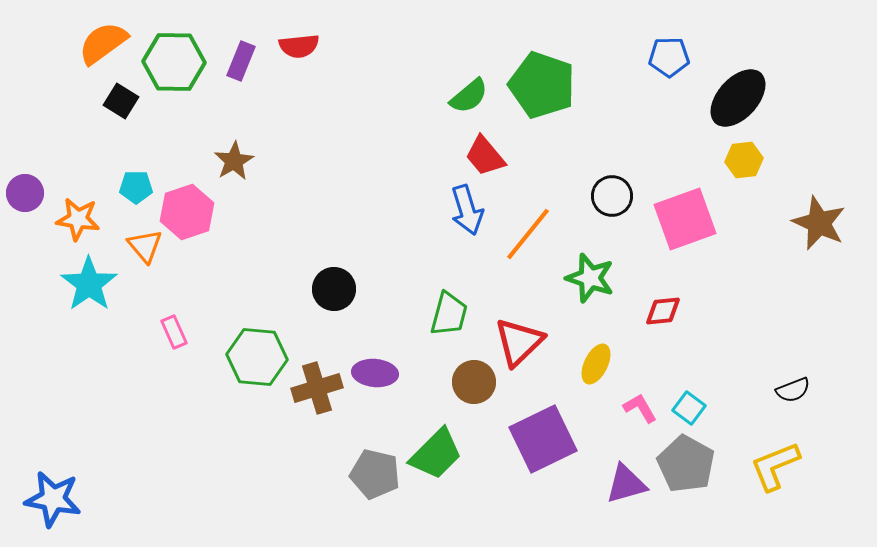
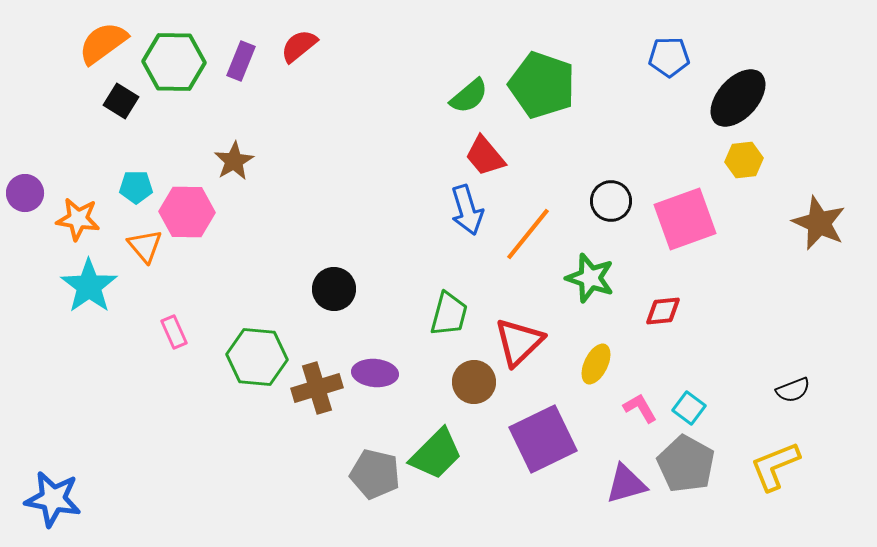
red semicircle at (299, 46): rotated 147 degrees clockwise
black circle at (612, 196): moved 1 px left, 5 px down
pink hexagon at (187, 212): rotated 20 degrees clockwise
cyan star at (89, 284): moved 2 px down
